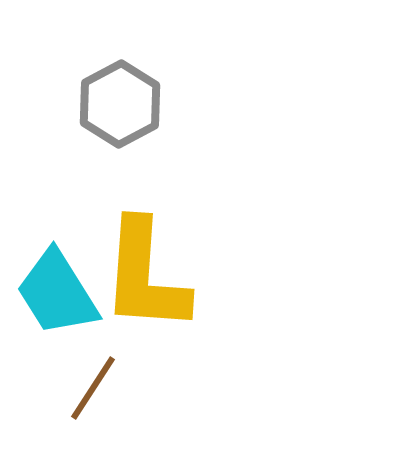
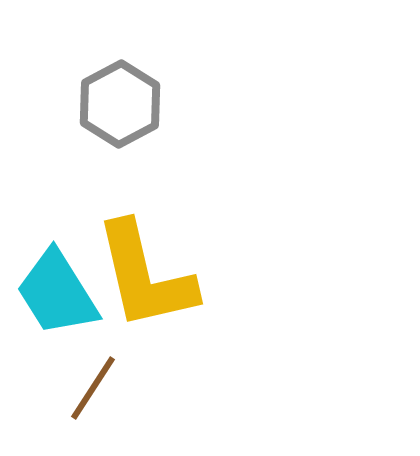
yellow L-shape: rotated 17 degrees counterclockwise
